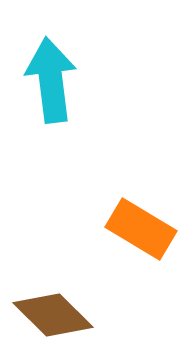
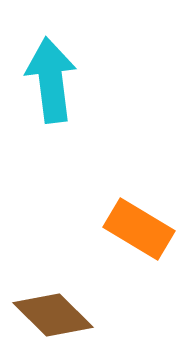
orange rectangle: moved 2 px left
